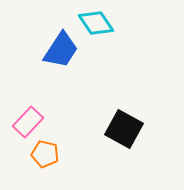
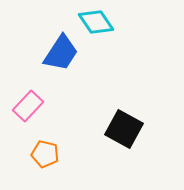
cyan diamond: moved 1 px up
blue trapezoid: moved 3 px down
pink rectangle: moved 16 px up
